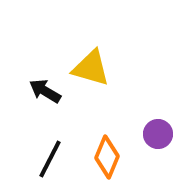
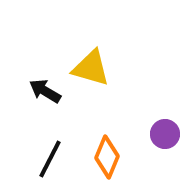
purple circle: moved 7 px right
